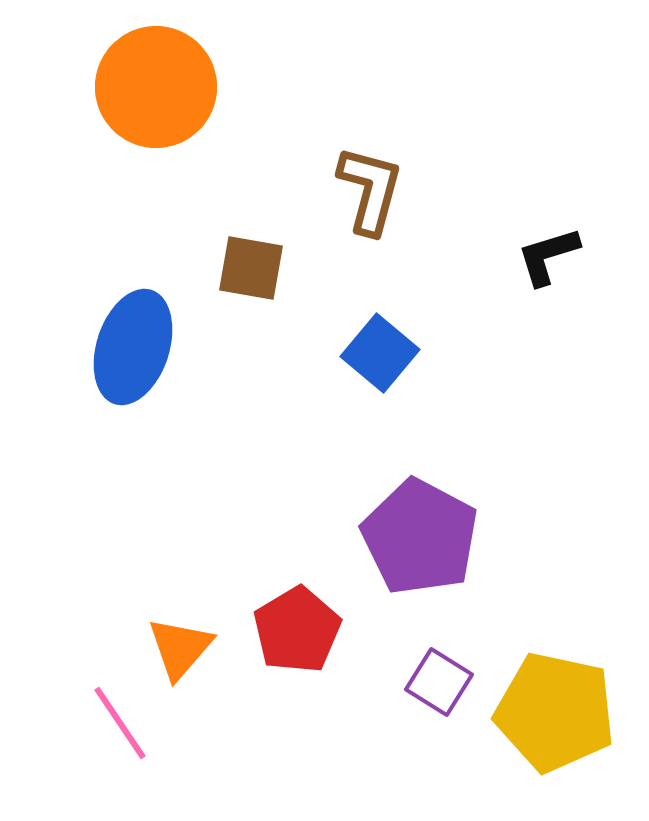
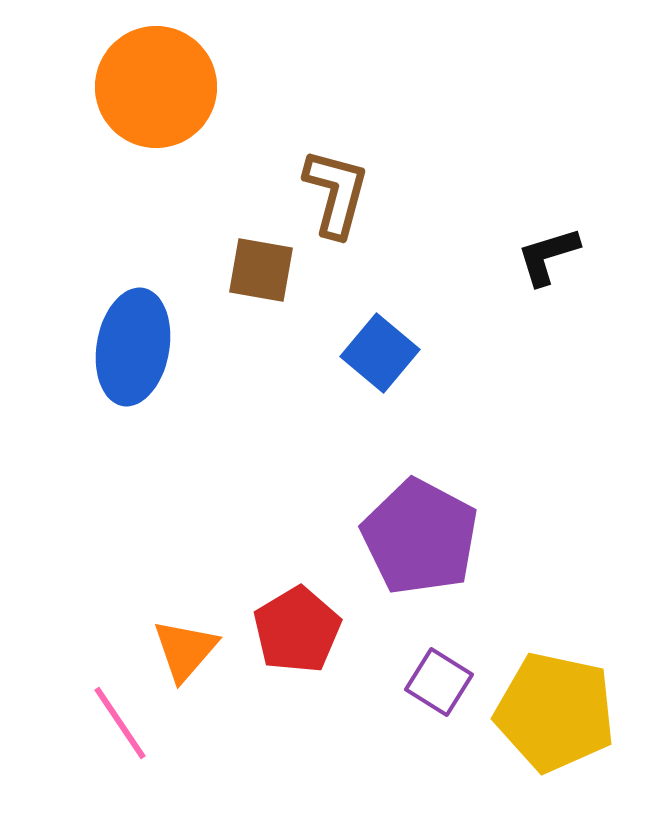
brown L-shape: moved 34 px left, 3 px down
brown square: moved 10 px right, 2 px down
blue ellipse: rotated 8 degrees counterclockwise
orange triangle: moved 5 px right, 2 px down
